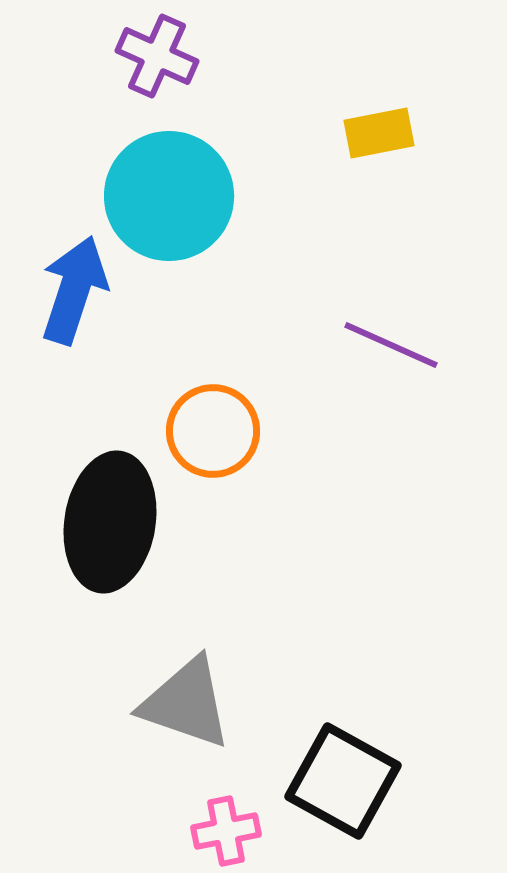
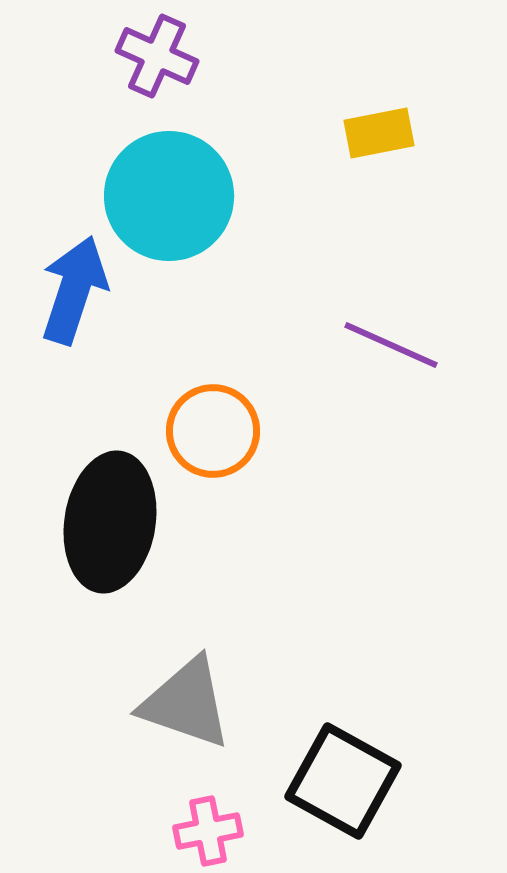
pink cross: moved 18 px left
